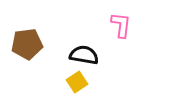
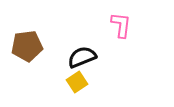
brown pentagon: moved 2 px down
black semicircle: moved 2 px left, 2 px down; rotated 32 degrees counterclockwise
